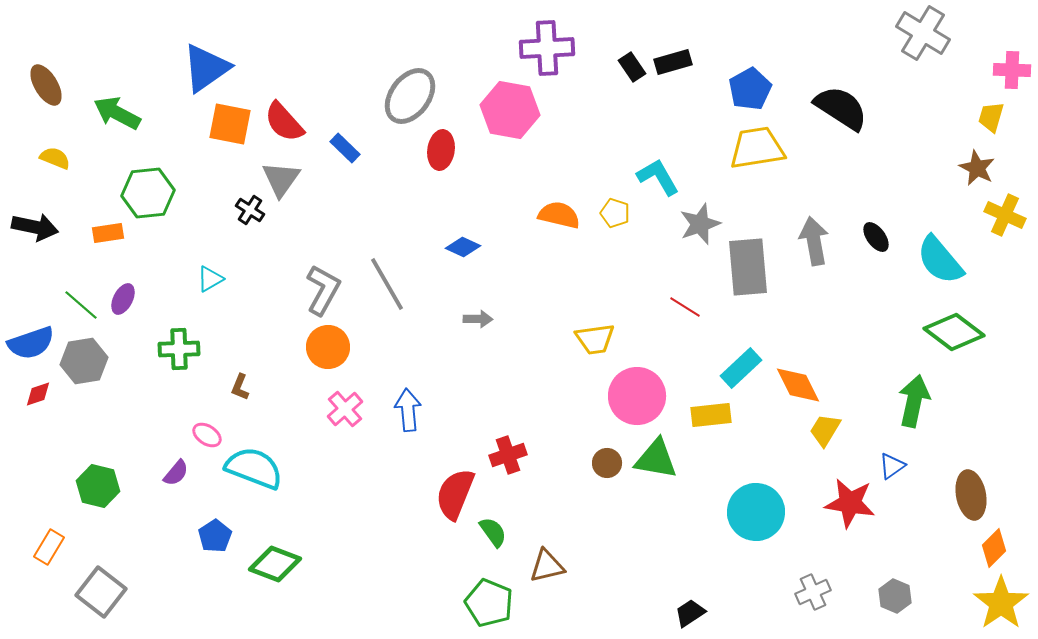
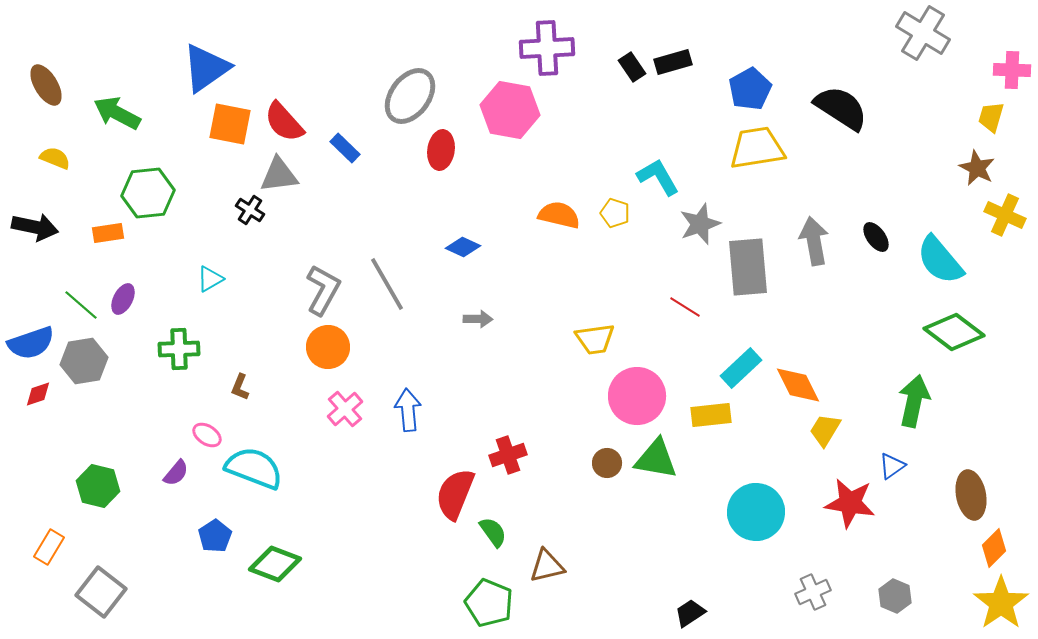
gray triangle at (281, 179): moved 2 px left, 4 px up; rotated 48 degrees clockwise
